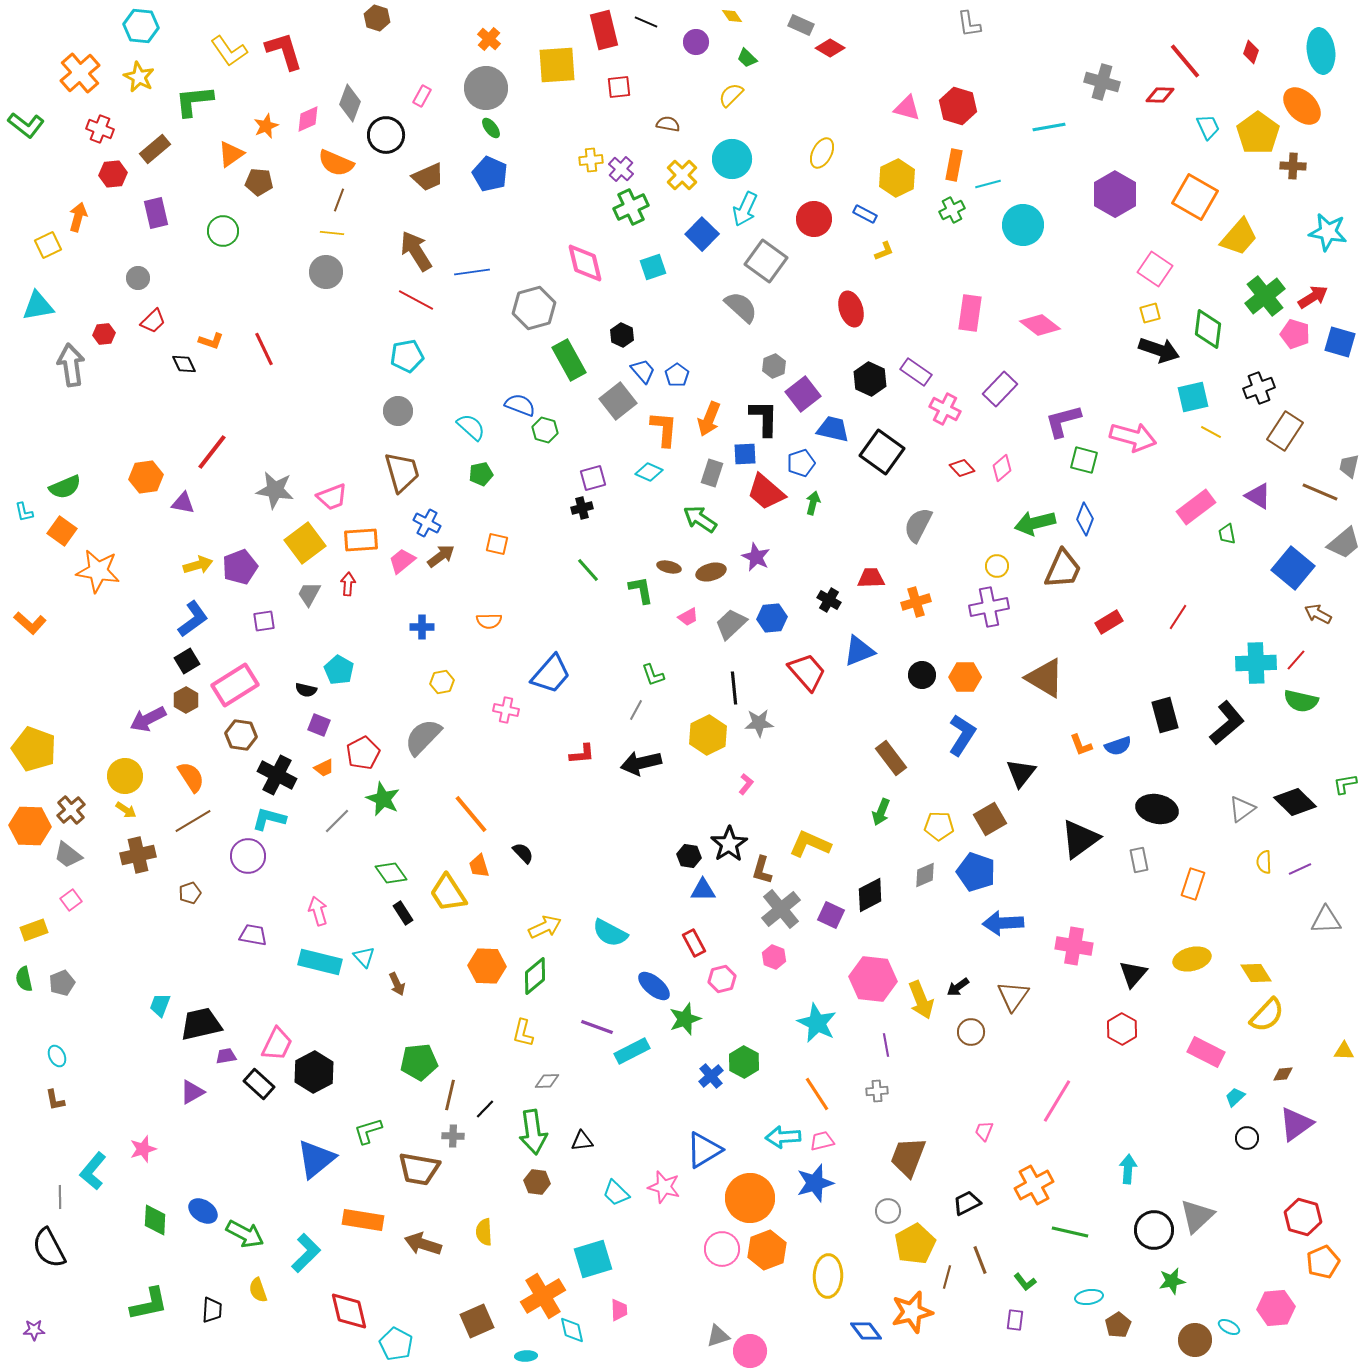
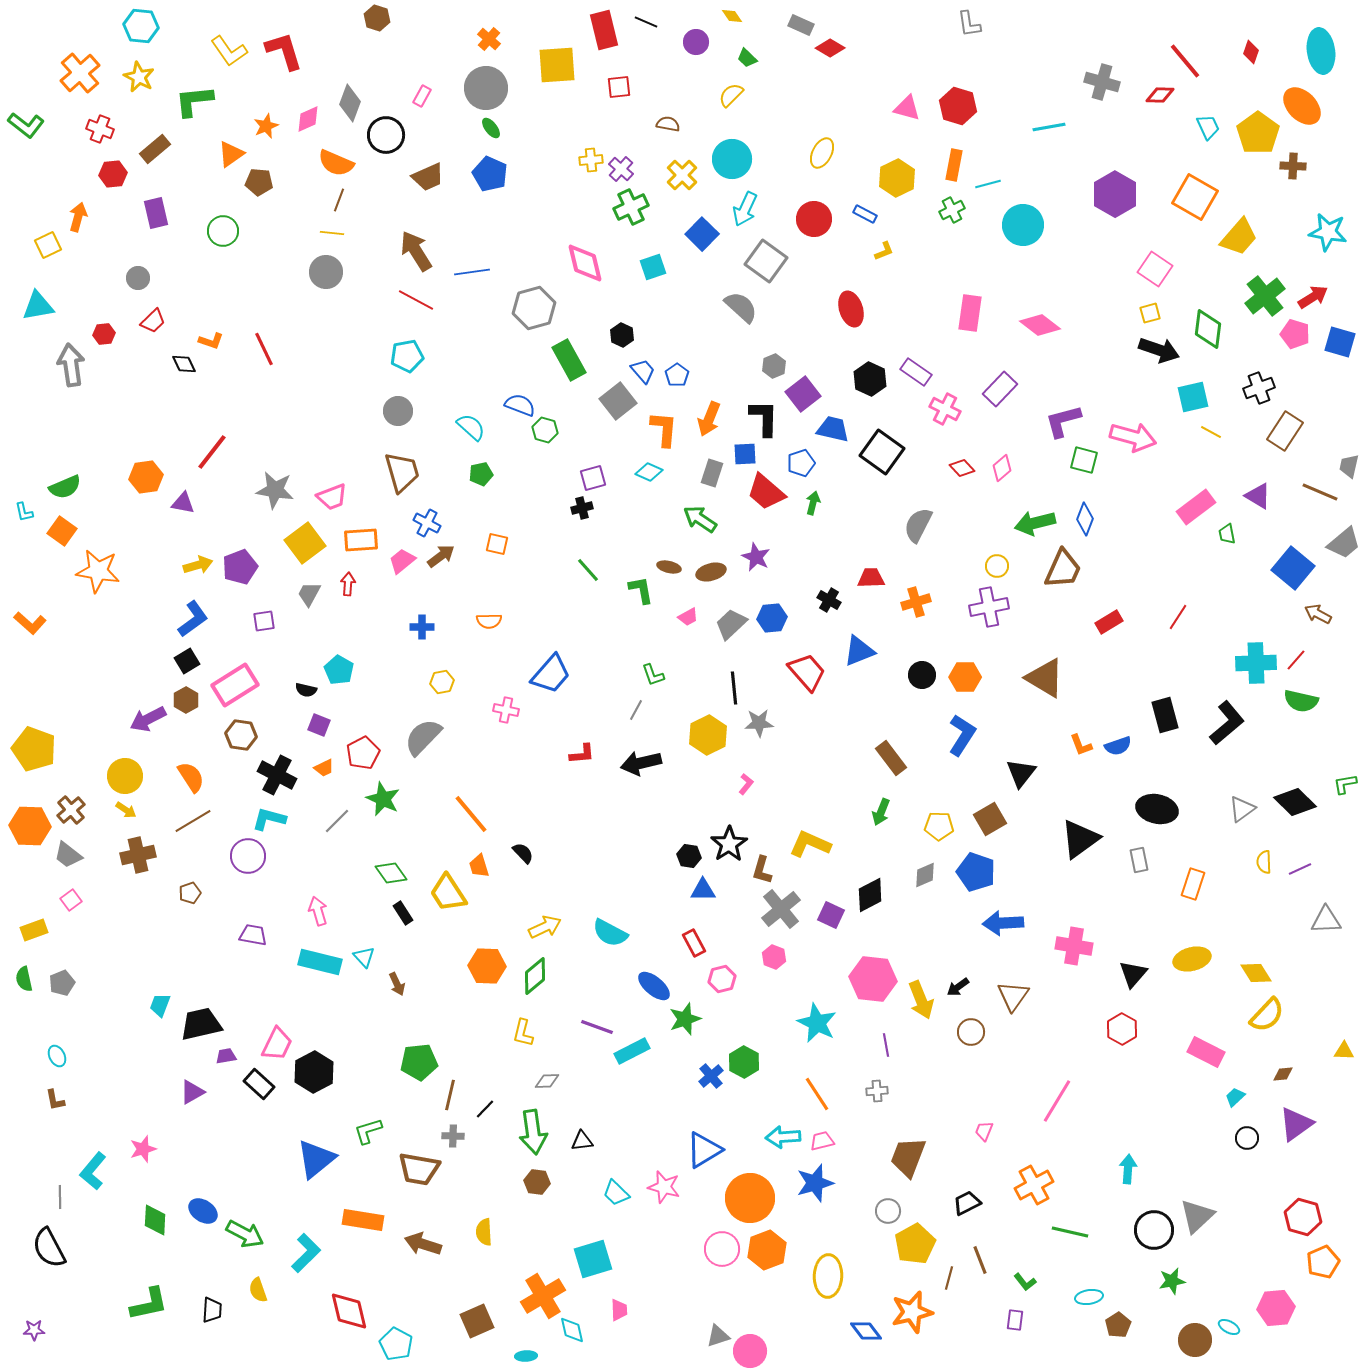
brown line at (947, 1277): moved 2 px right, 1 px down
